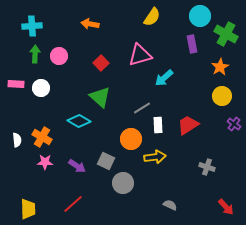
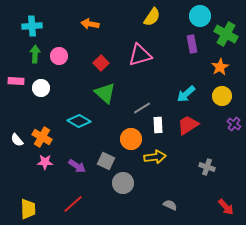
cyan arrow: moved 22 px right, 16 px down
pink rectangle: moved 3 px up
green triangle: moved 5 px right, 4 px up
white semicircle: rotated 144 degrees clockwise
